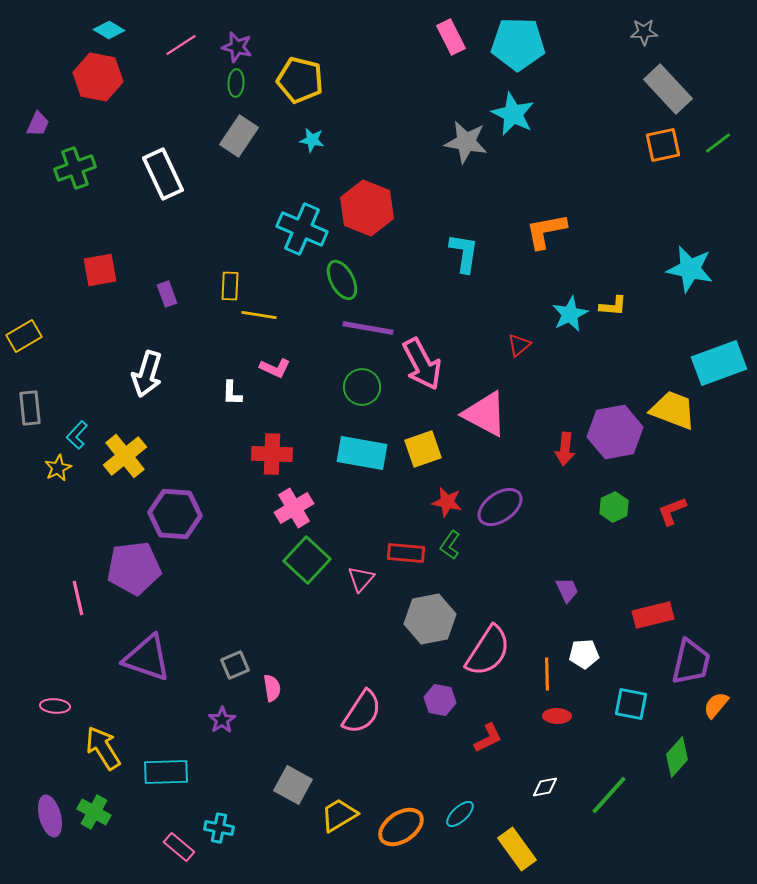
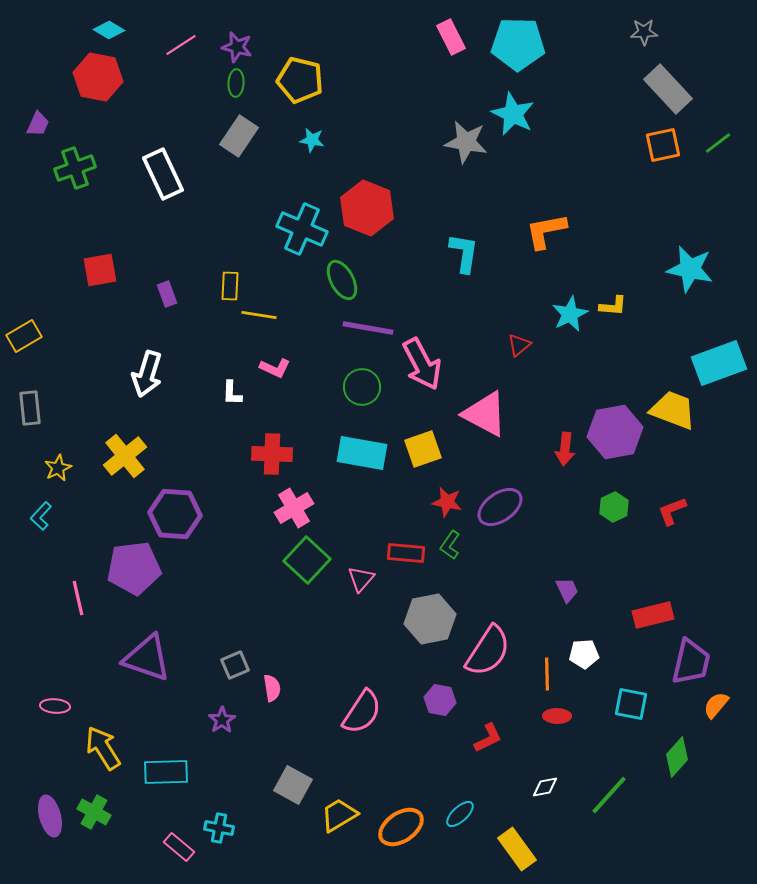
cyan L-shape at (77, 435): moved 36 px left, 81 px down
